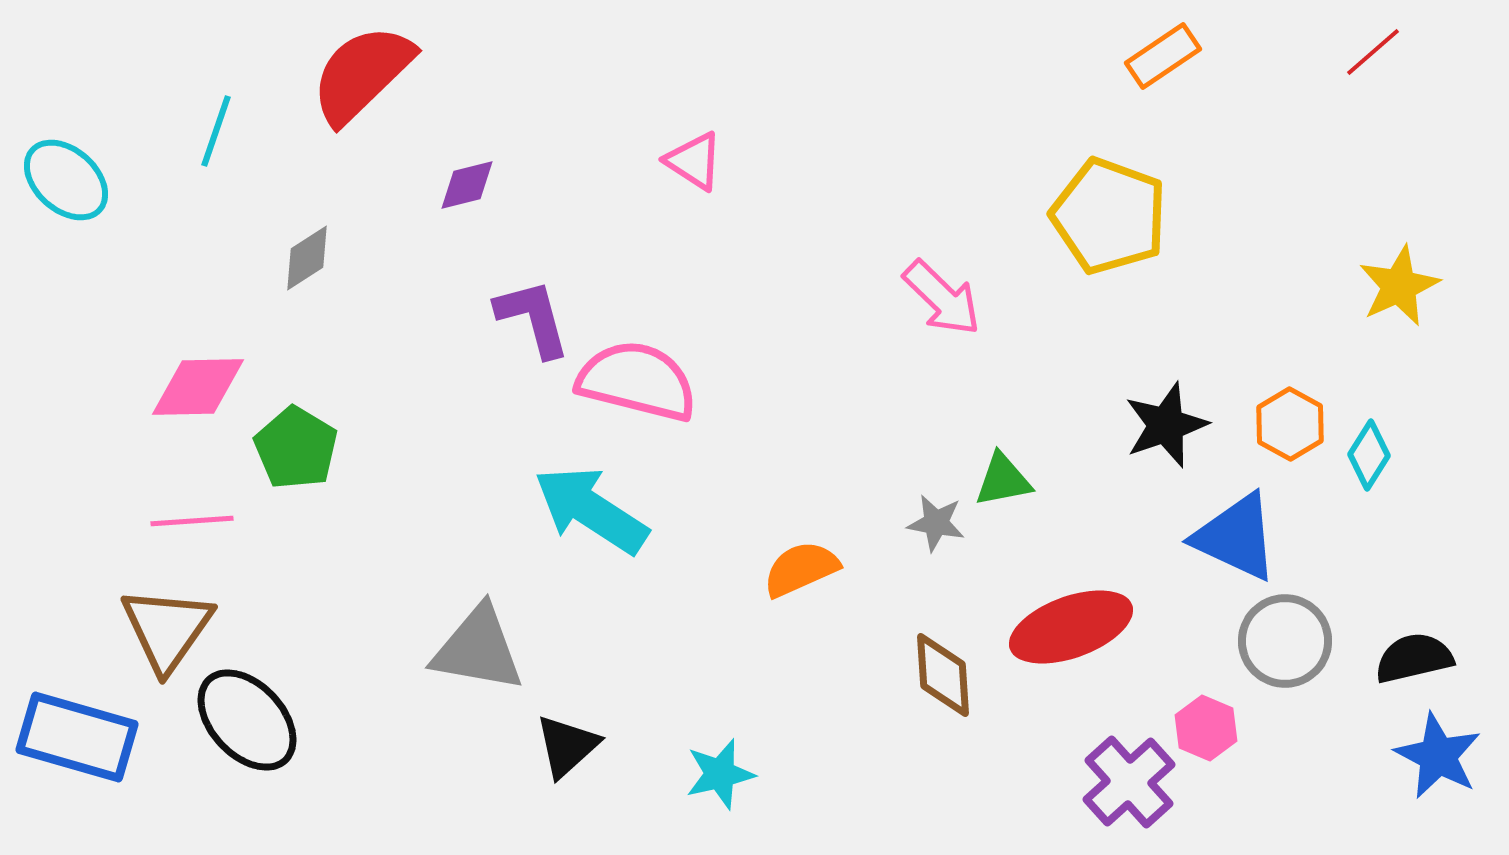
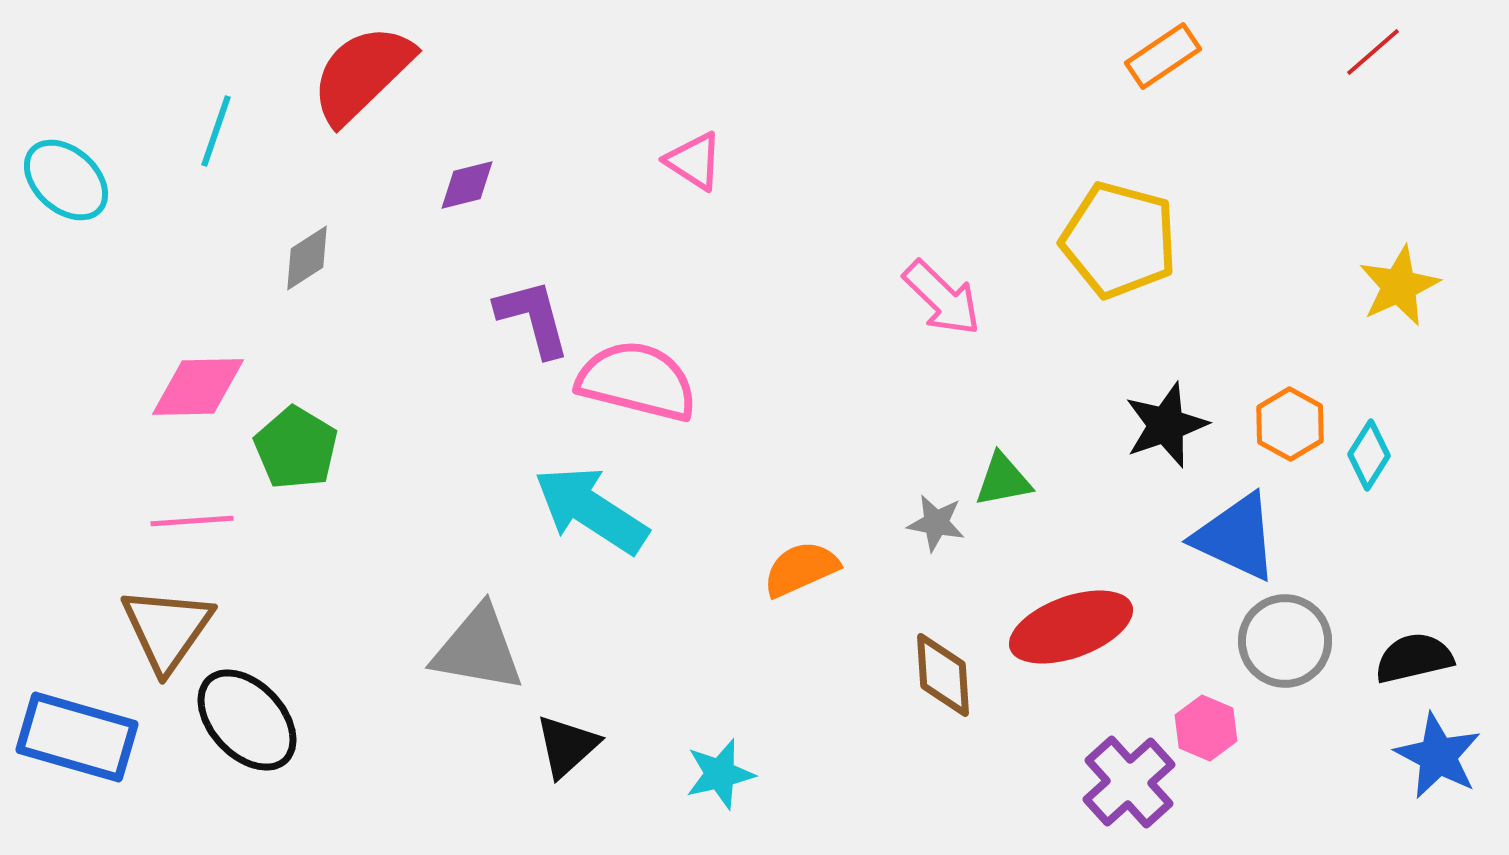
yellow pentagon: moved 10 px right, 24 px down; rotated 5 degrees counterclockwise
